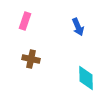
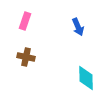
brown cross: moved 5 px left, 2 px up
